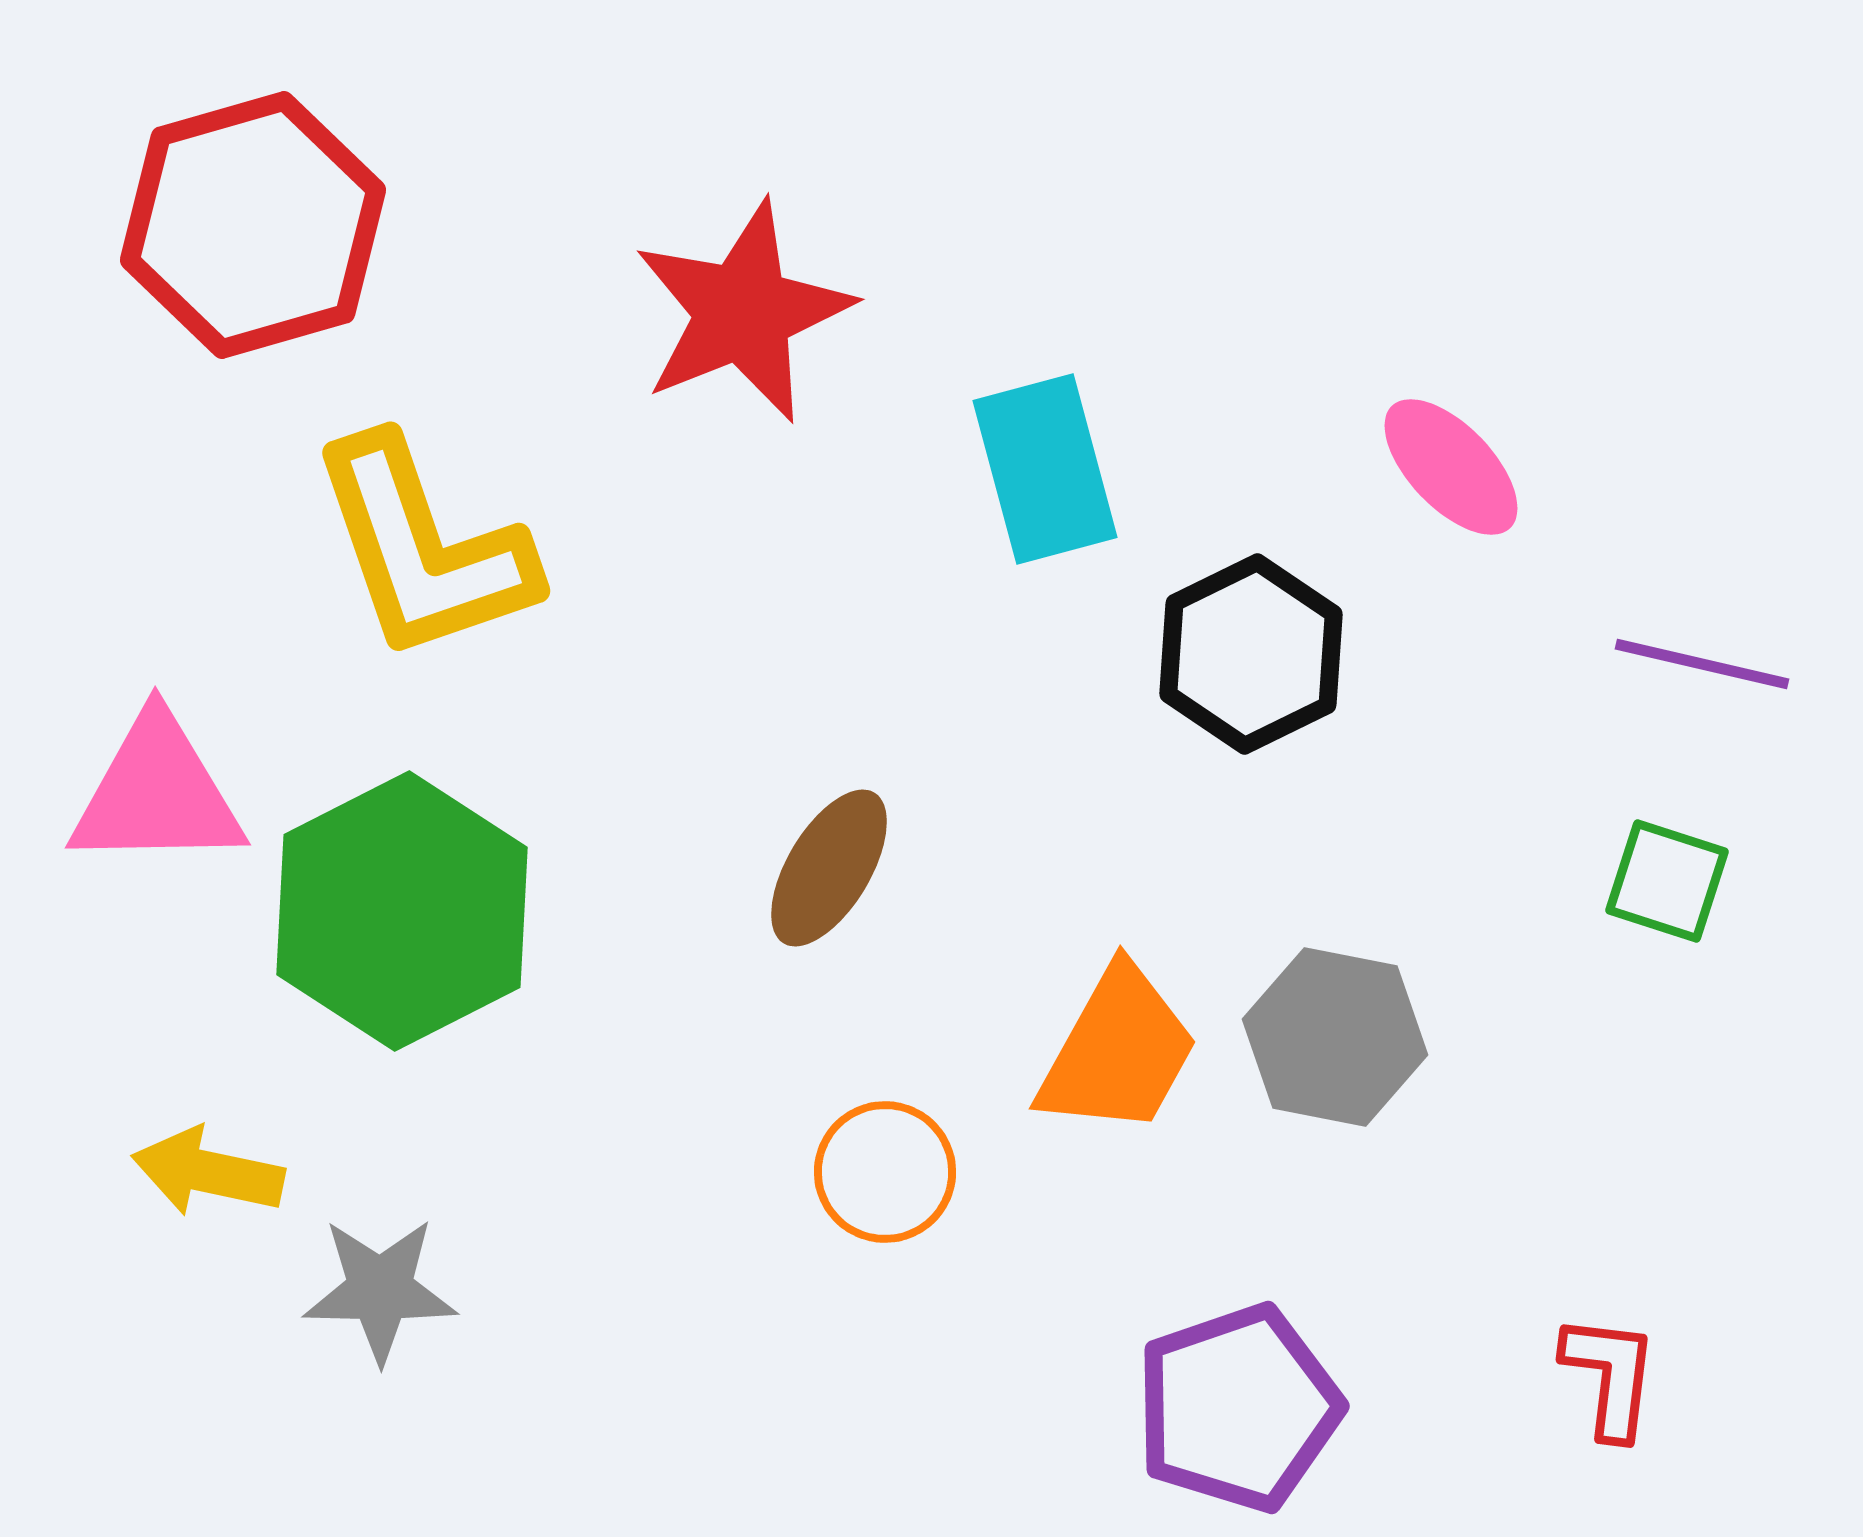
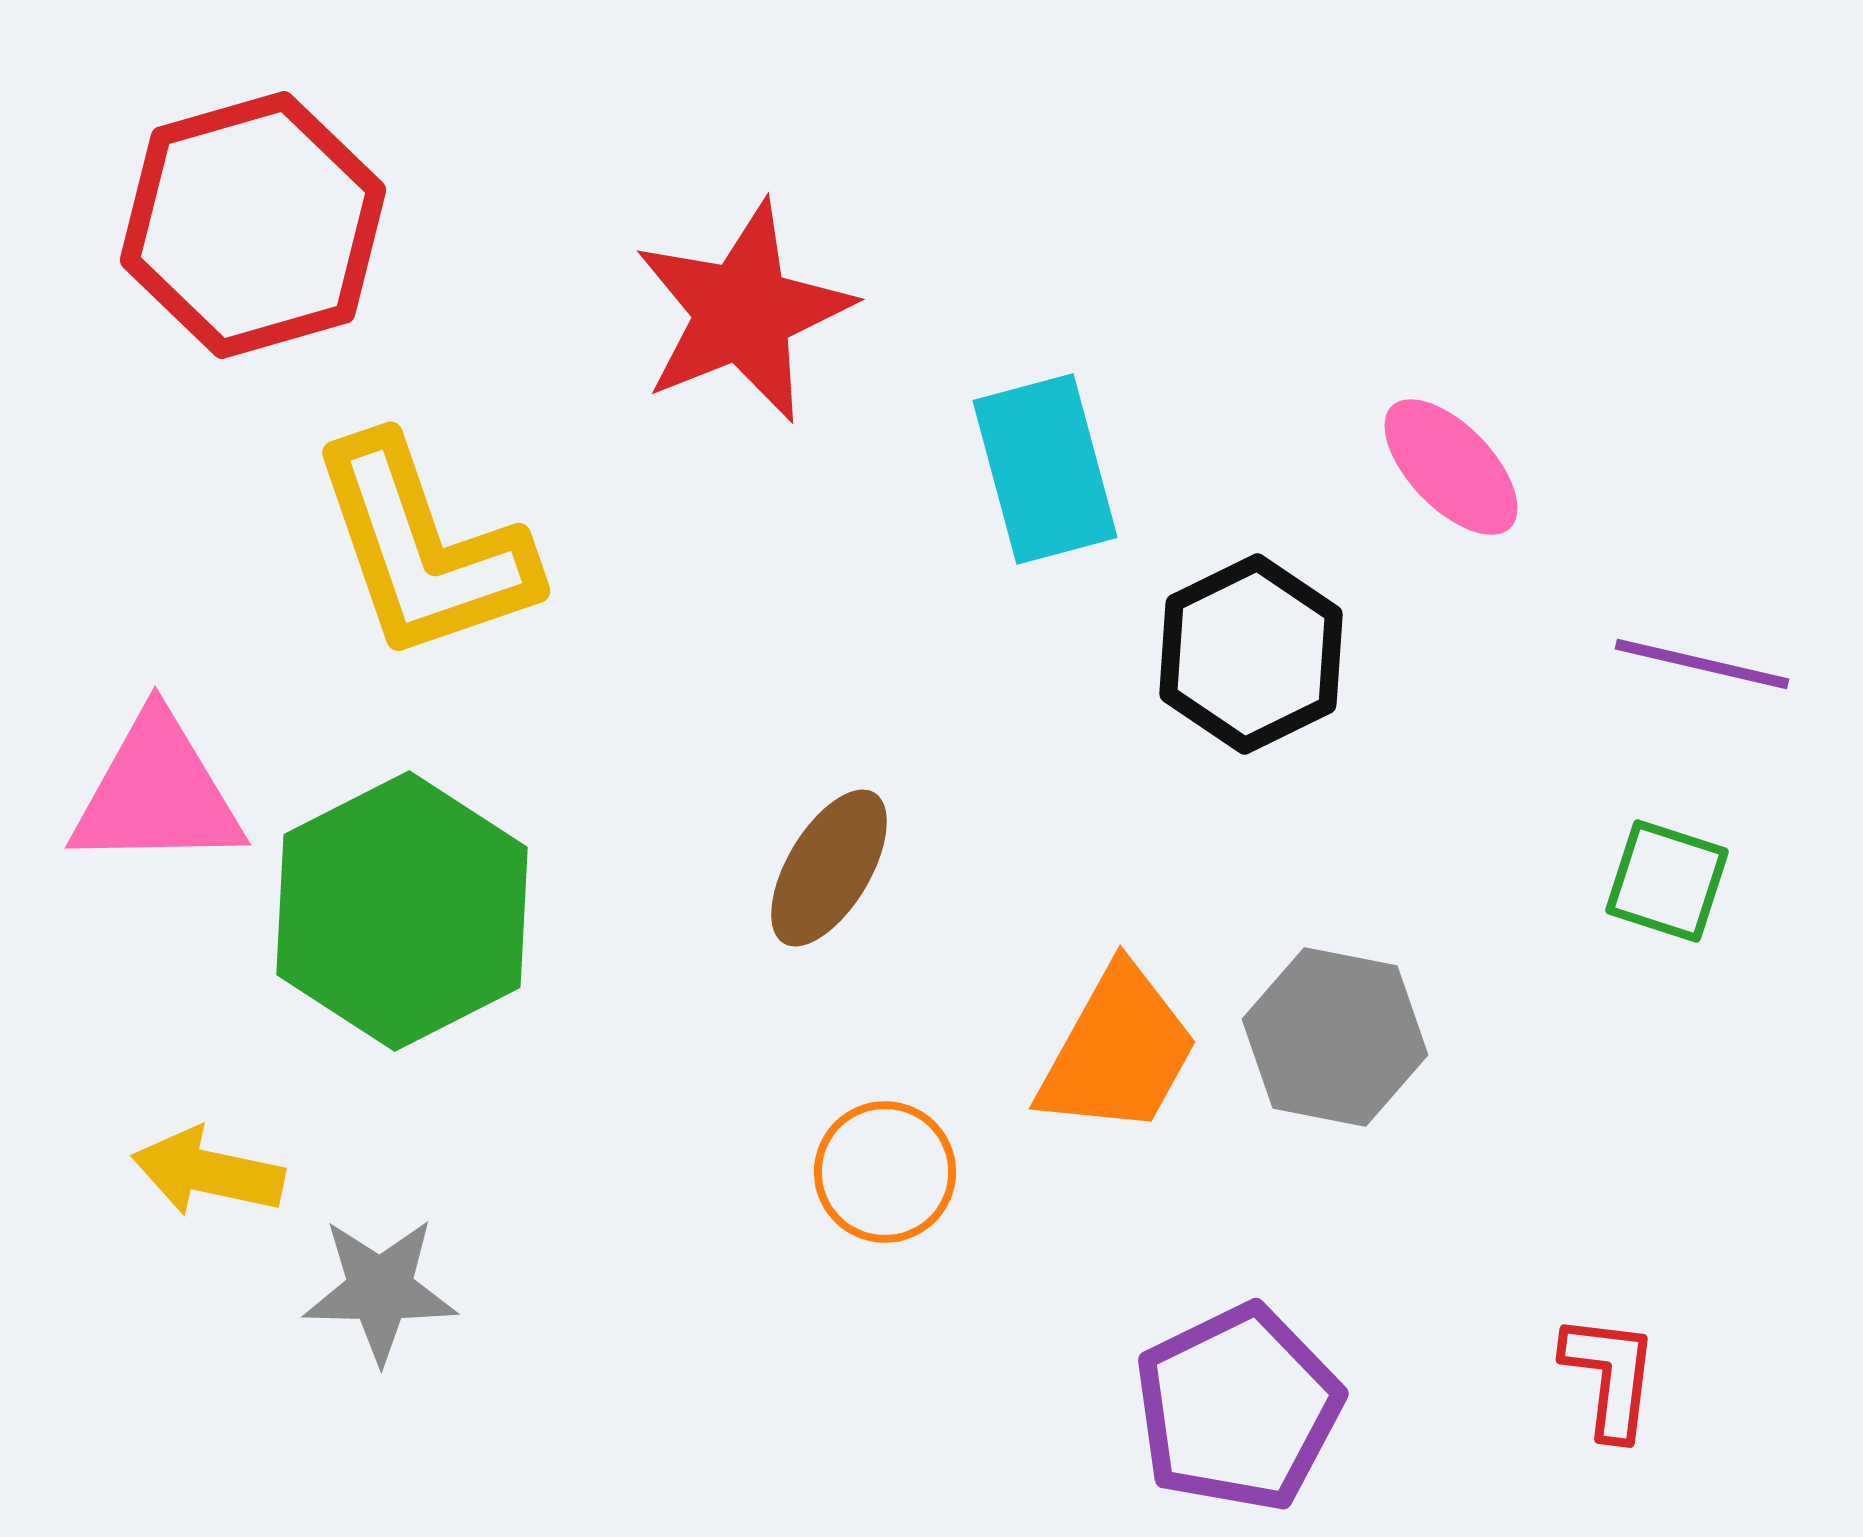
purple pentagon: rotated 7 degrees counterclockwise
